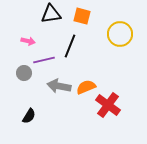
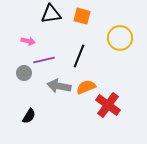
yellow circle: moved 4 px down
black line: moved 9 px right, 10 px down
